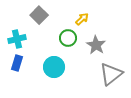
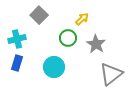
gray star: moved 1 px up
